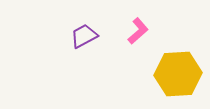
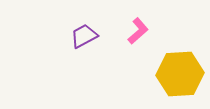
yellow hexagon: moved 2 px right
